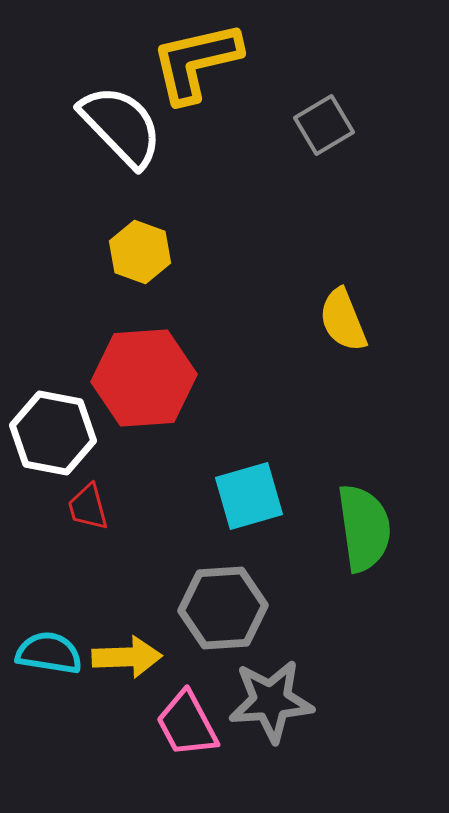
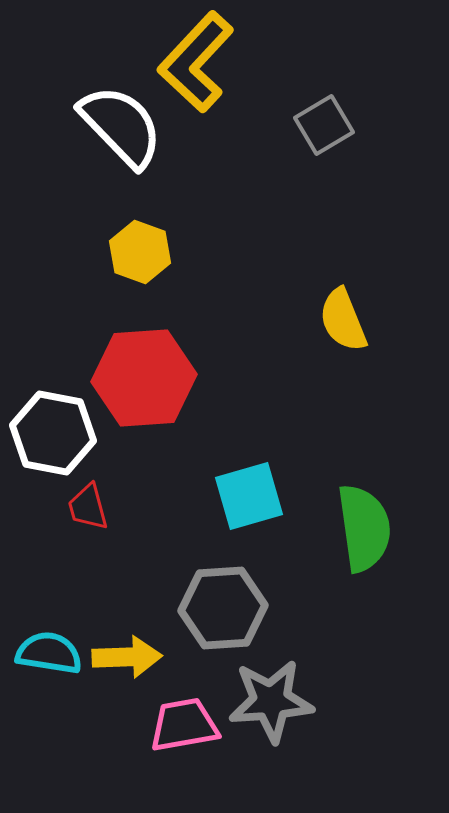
yellow L-shape: rotated 34 degrees counterclockwise
pink trapezoid: moved 3 px left, 1 px down; rotated 108 degrees clockwise
